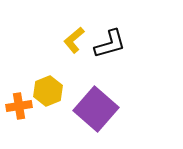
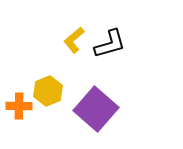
orange cross: rotated 10 degrees clockwise
